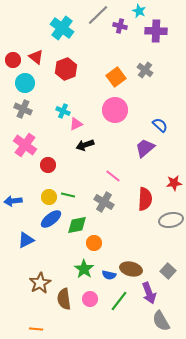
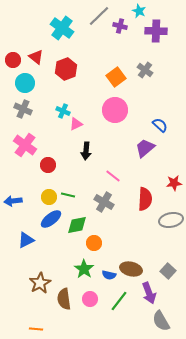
gray line at (98, 15): moved 1 px right, 1 px down
black arrow at (85, 145): moved 1 px right, 6 px down; rotated 66 degrees counterclockwise
